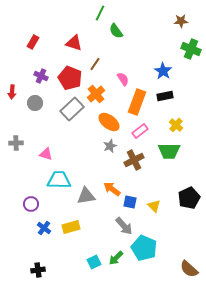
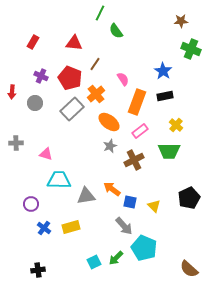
red triangle: rotated 12 degrees counterclockwise
